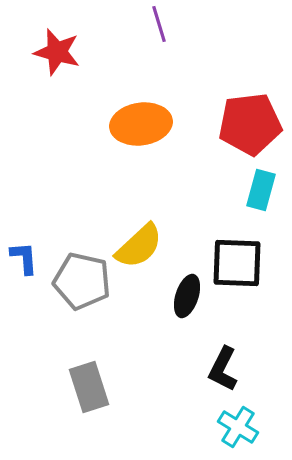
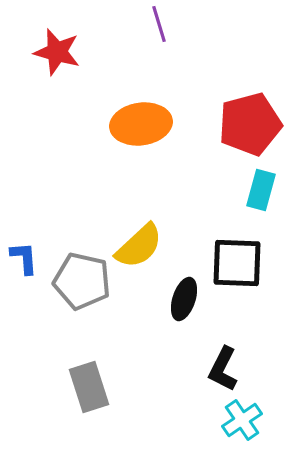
red pentagon: rotated 8 degrees counterclockwise
black ellipse: moved 3 px left, 3 px down
cyan cross: moved 4 px right, 7 px up; rotated 24 degrees clockwise
